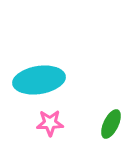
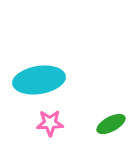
green ellipse: rotated 36 degrees clockwise
